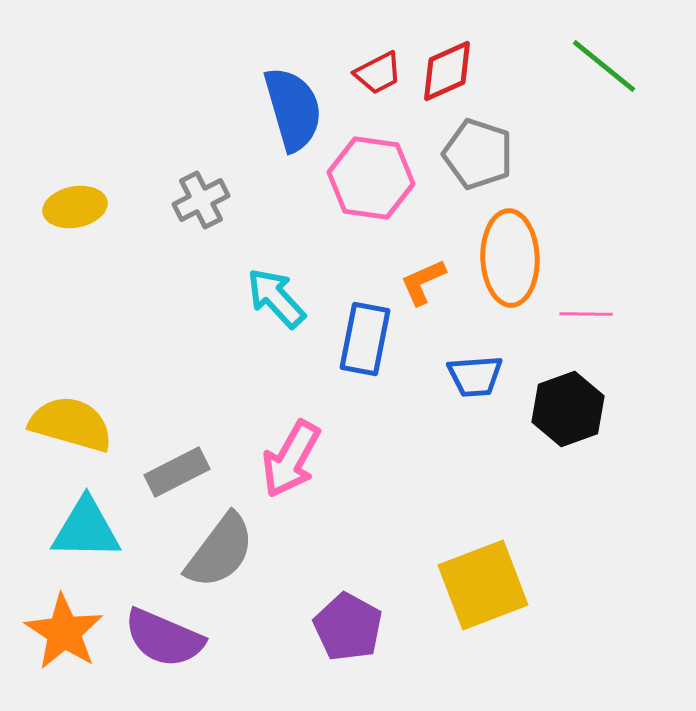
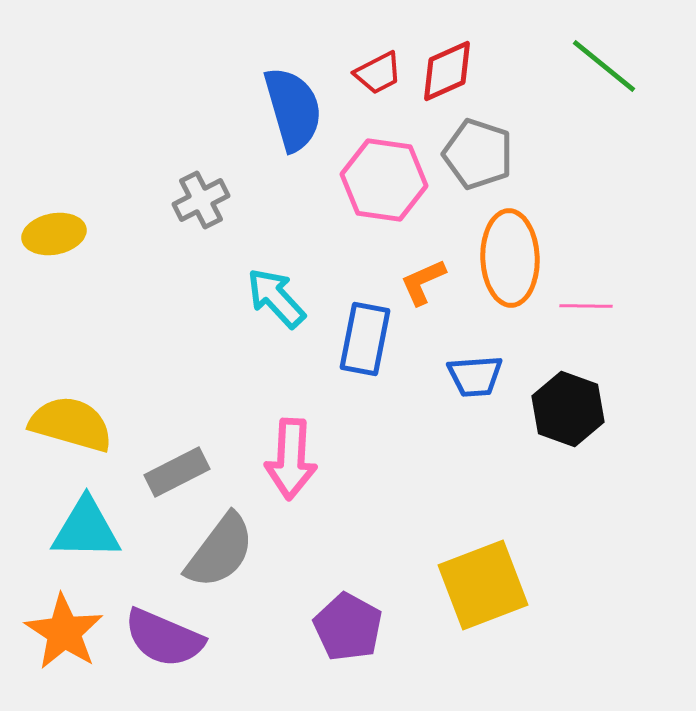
pink hexagon: moved 13 px right, 2 px down
yellow ellipse: moved 21 px left, 27 px down
pink line: moved 8 px up
black hexagon: rotated 20 degrees counterclockwise
pink arrow: rotated 26 degrees counterclockwise
